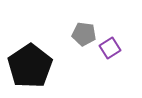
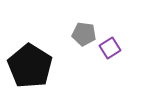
black pentagon: rotated 6 degrees counterclockwise
